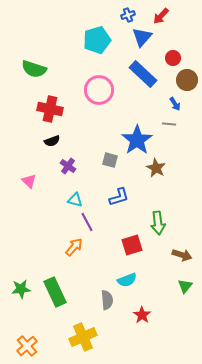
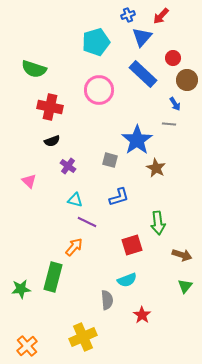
cyan pentagon: moved 1 px left, 2 px down
red cross: moved 2 px up
purple line: rotated 36 degrees counterclockwise
green rectangle: moved 2 px left, 15 px up; rotated 40 degrees clockwise
